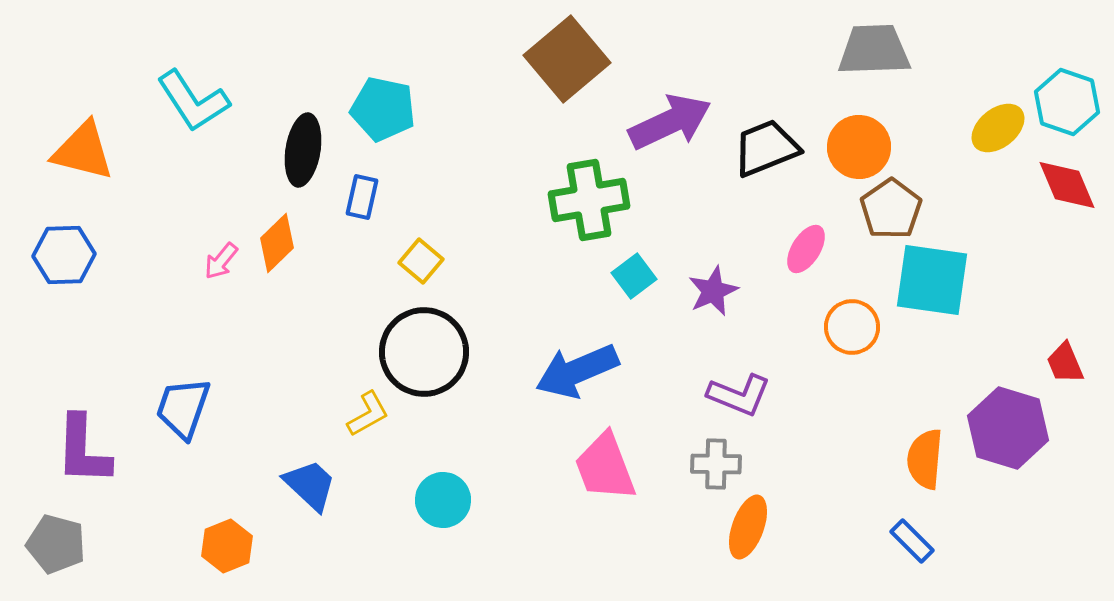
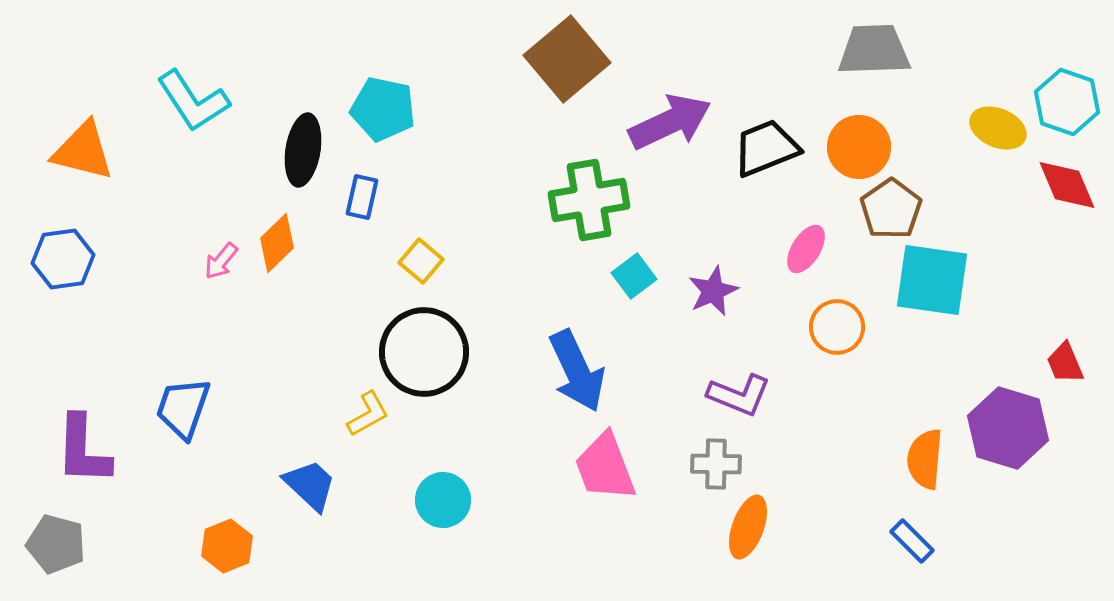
yellow ellipse at (998, 128): rotated 62 degrees clockwise
blue hexagon at (64, 255): moved 1 px left, 4 px down; rotated 6 degrees counterclockwise
orange circle at (852, 327): moved 15 px left
blue arrow at (577, 371): rotated 92 degrees counterclockwise
